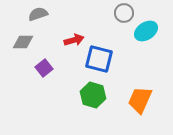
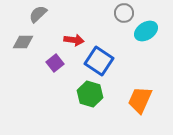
gray semicircle: rotated 24 degrees counterclockwise
red arrow: rotated 24 degrees clockwise
blue square: moved 2 px down; rotated 20 degrees clockwise
purple square: moved 11 px right, 5 px up
green hexagon: moved 3 px left, 1 px up
